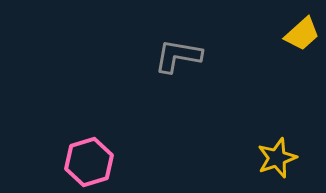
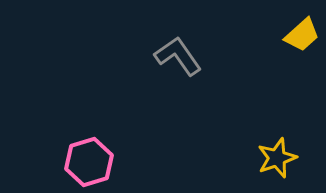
yellow trapezoid: moved 1 px down
gray L-shape: rotated 45 degrees clockwise
